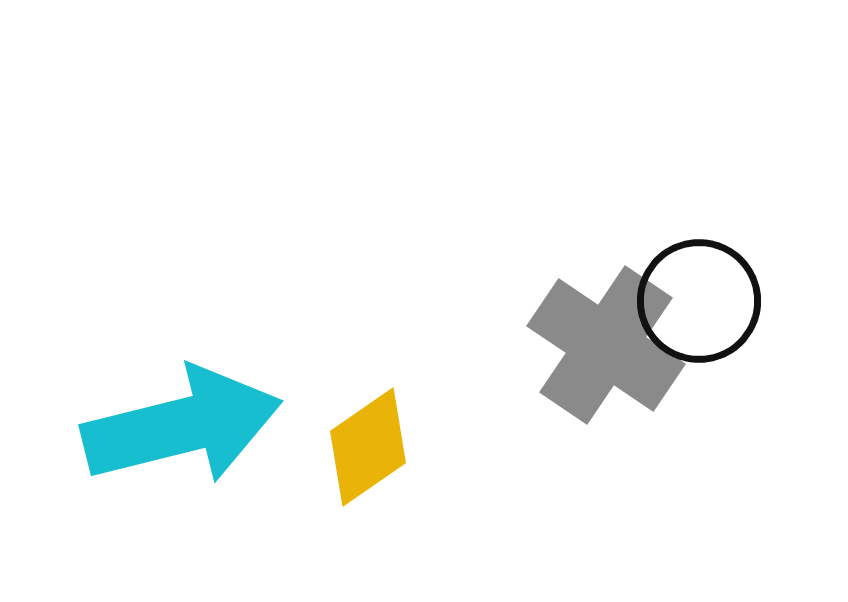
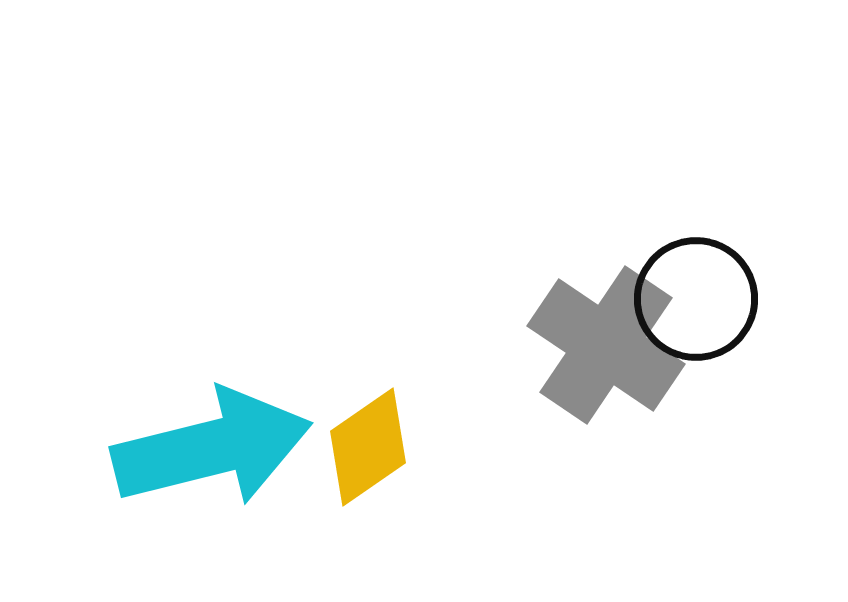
black circle: moved 3 px left, 2 px up
cyan arrow: moved 30 px right, 22 px down
